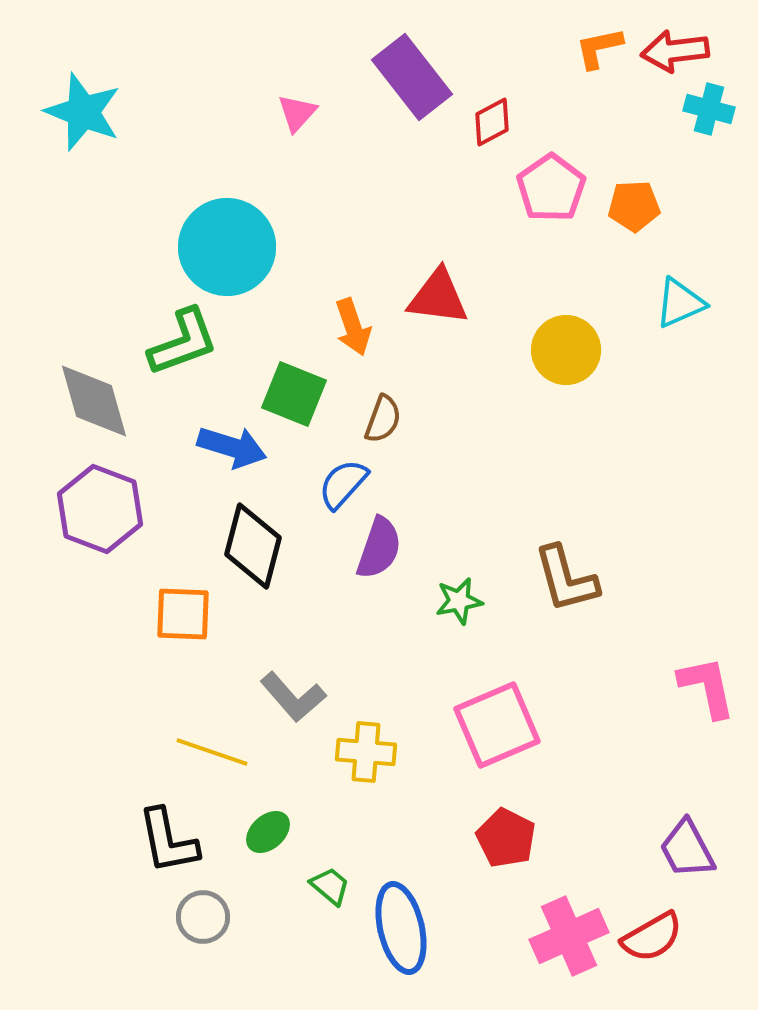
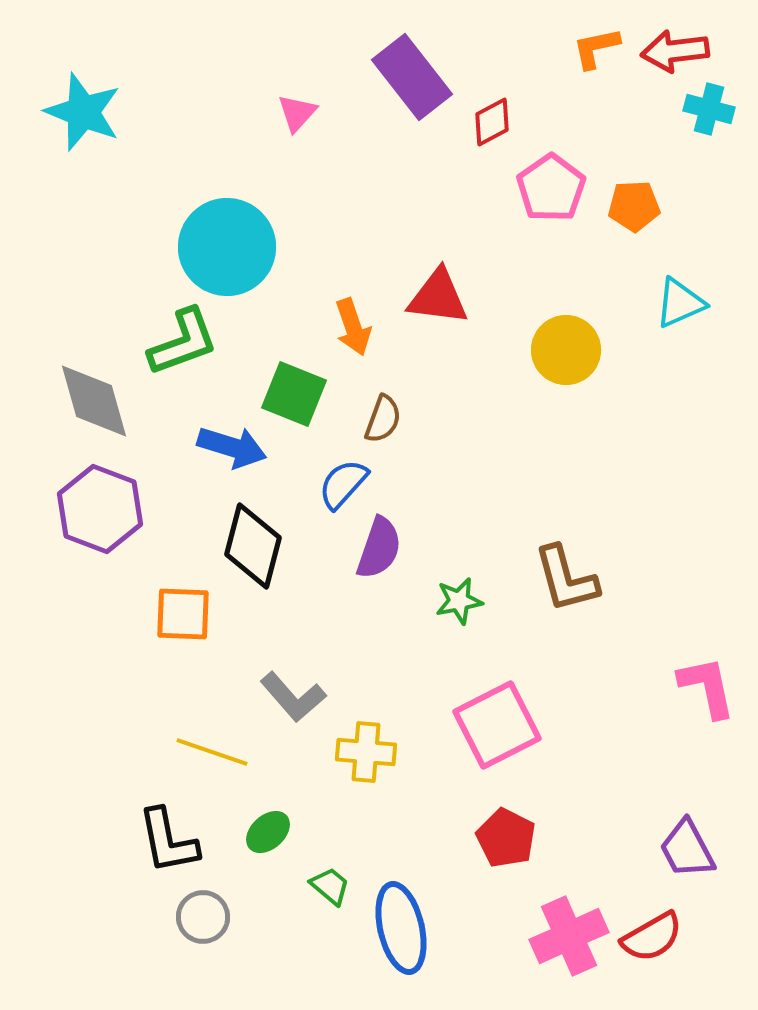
orange L-shape: moved 3 px left
pink square: rotated 4 degrees counterclockwise
